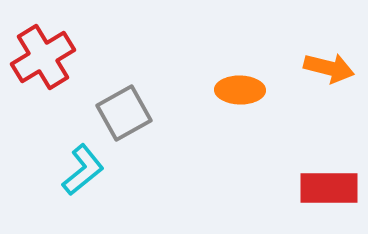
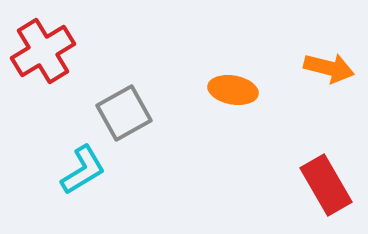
red cross: moved 6 px up
orange ellipse: moved 7 px left; rotated 9 degrees clockwise
cyan L-shape: rotated 8 degrees clockwise
red rectangle: moved 3 px left, 3 px up; rotated 60 degrees clockwise
